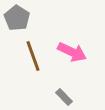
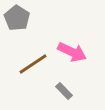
brown line: moved 8 px down; rotated 76 degrees clockwise
gray rectangle: moved 6 px up
